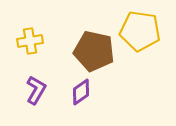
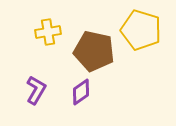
yellow pentagon: moved 1 px right, 1 px up; rotated 9 degrees clockwise
yellow cross: moved 18 px right, 9 px up
